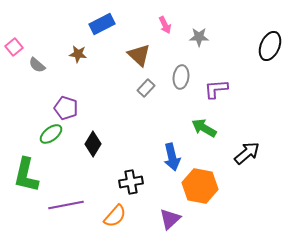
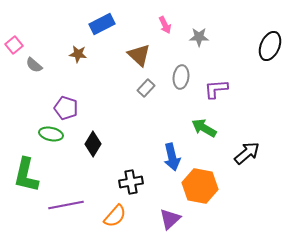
pink square: moved 2 px up
gray semicircle: moved 3 px left
green ellipse: rotated 50 degrees clockwise
